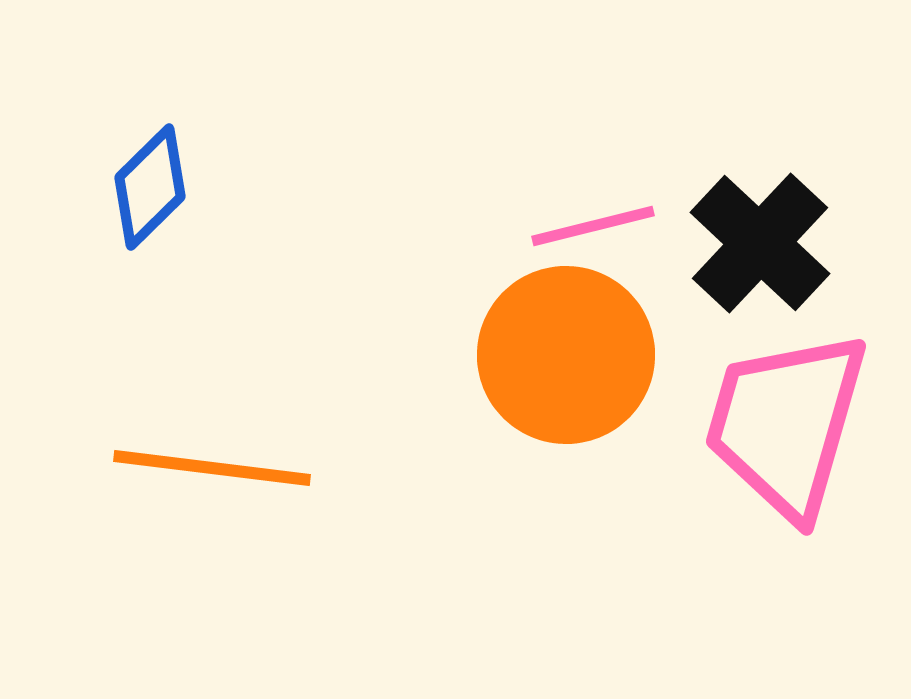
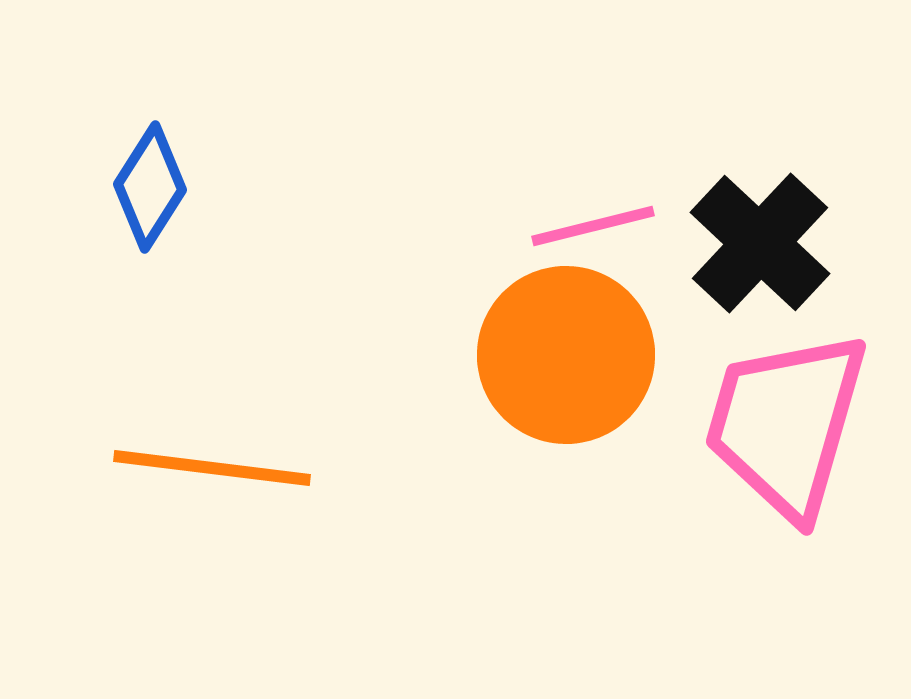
blue diamond: rotated 13 degrees counterclockwise
